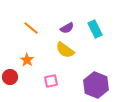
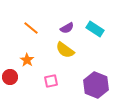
cyan rectangle: rotated 30 degrees counterclockwise
